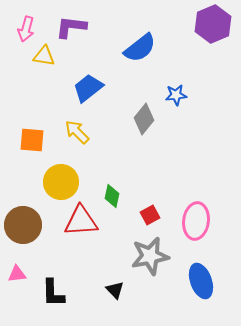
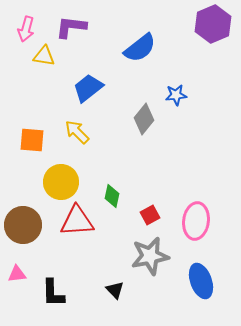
red triangle: moved 4 px left
